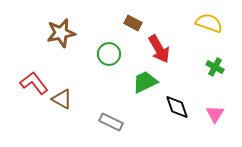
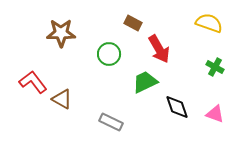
brown star: rotated 12 degrees clockwise
red L-shape: moved 1 px left, 1 px up
pink triangle: rotated 42 degrees counterclockwise
